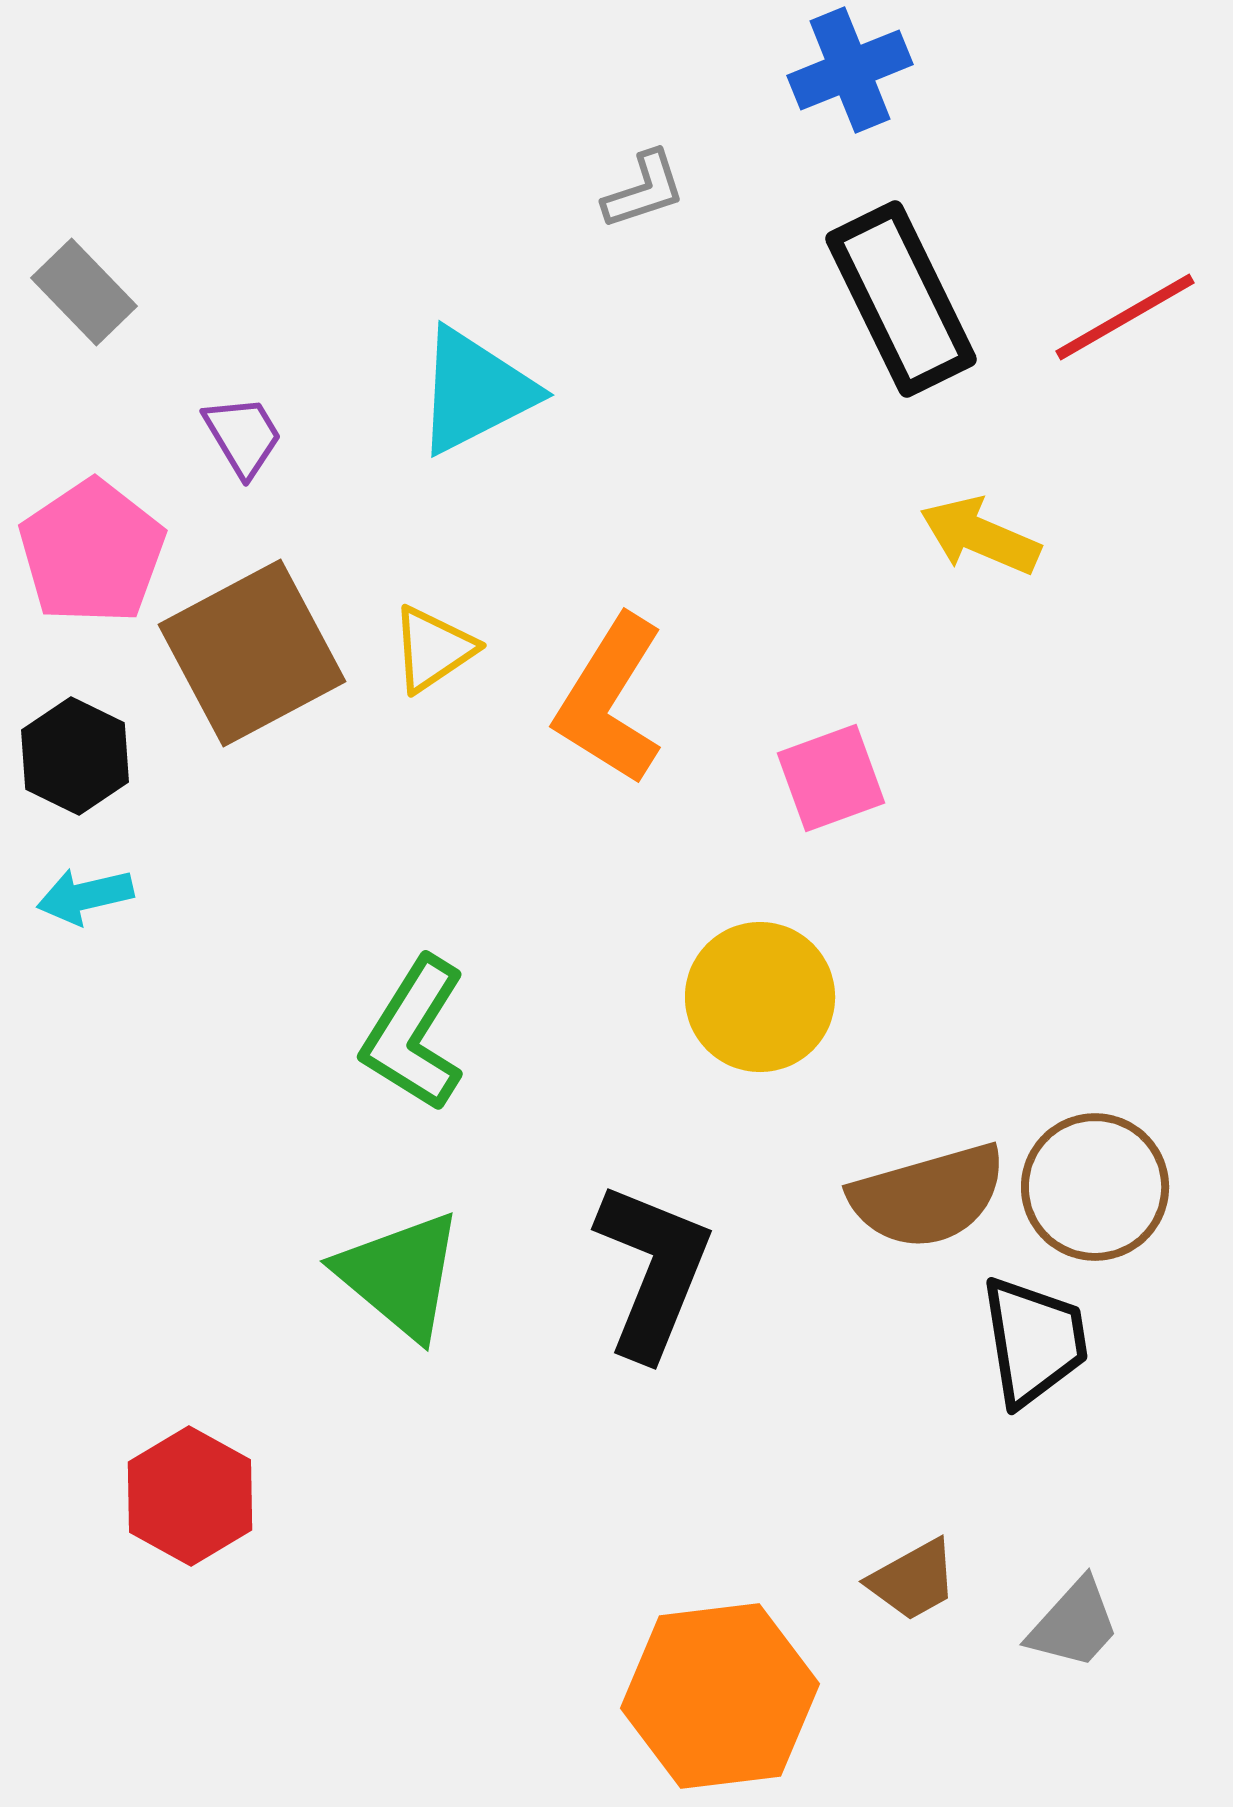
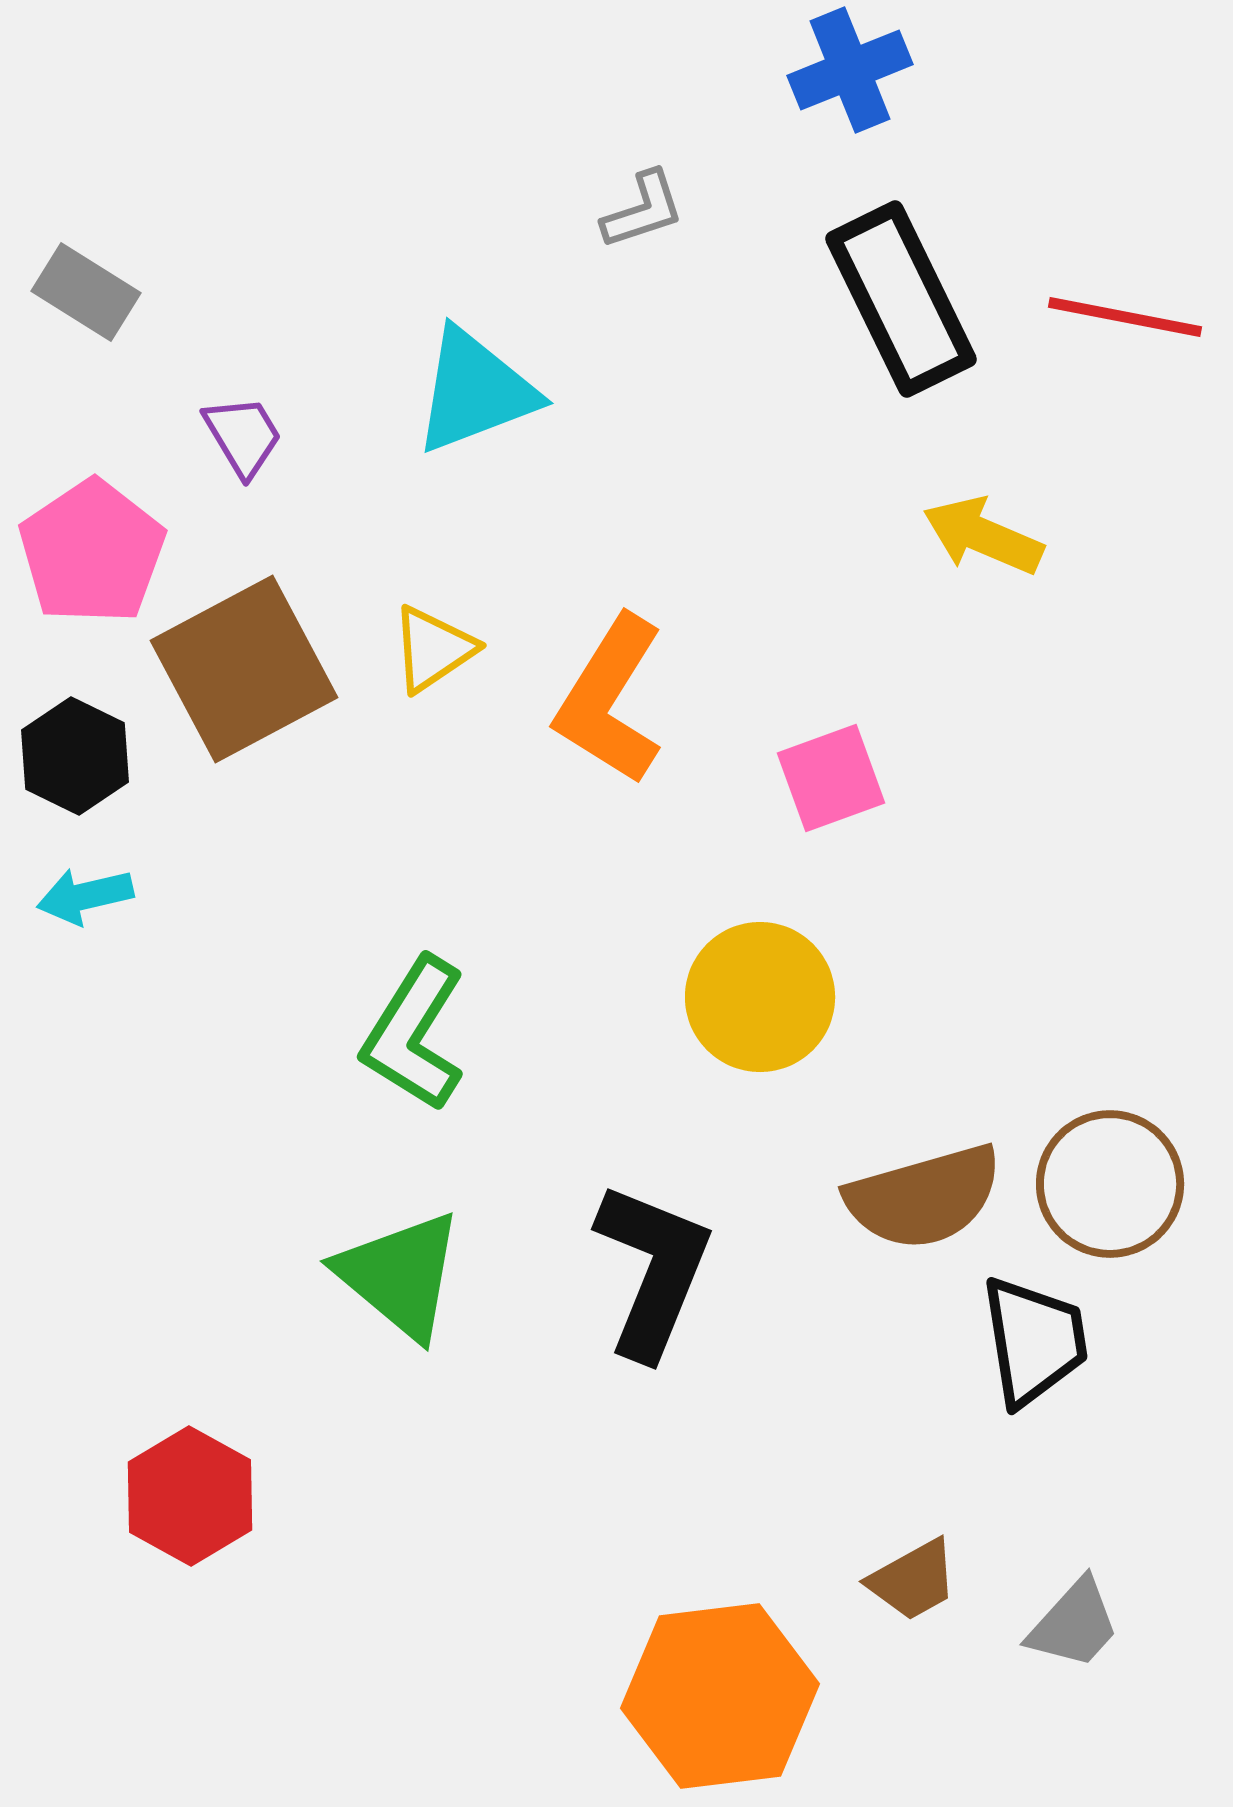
gray L-shape: moved 1 px left, 20 px down
gray rectangle: moved 2 px right; rotated 14 degrees counterclockwise
red line: rotated 41 degrees clockwise
cyan triangle: rotated 6 degrees clockwise
yellow arrow: moved 3 px right
brown square: moved 8 px left, 16 px down
brown circle: moved 15 px right, 3 px up
brown semicircle: moved 4 px left, 1 px down
